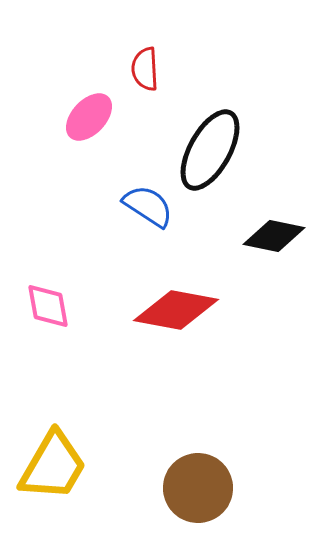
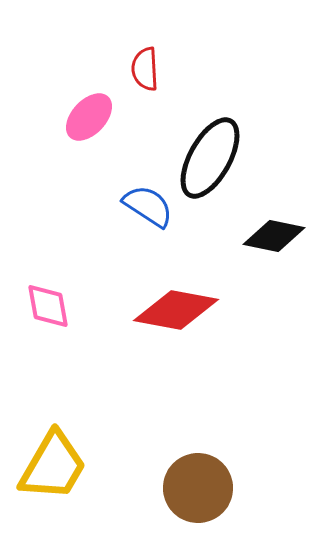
black ellipse: moved 8 px down
